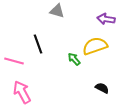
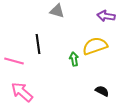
purple arrow: moved 3 px up
black line: rotated 12 degrees clockwise
green arrow: rotated 32 degrees clockwise
black semicircle: moved 3 px down
pink arrow: rotated 20 degrees counterclockwise
